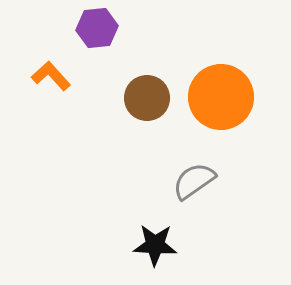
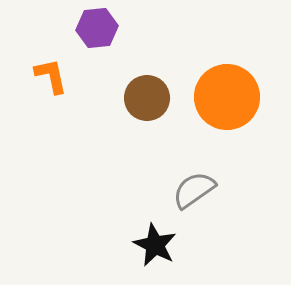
orange L-shape: rotated 30 degrees clockwise
orange circle: moved 6 px right
gray semicircle: moved 9 px down
black star: rotated 24 degrees clockwise
